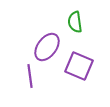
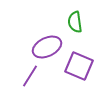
purple ellipse: rotated 28 degrees clockwise
purple line: rotated 40 degrees clockwise
